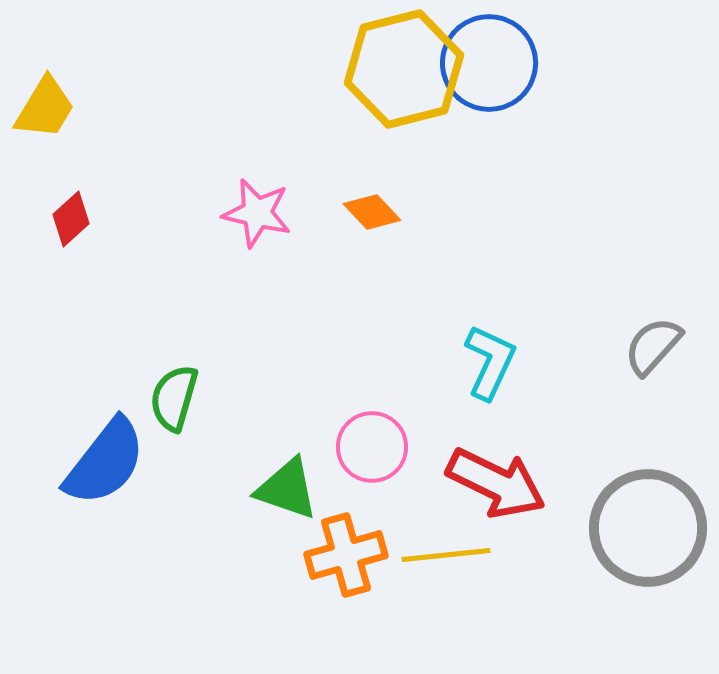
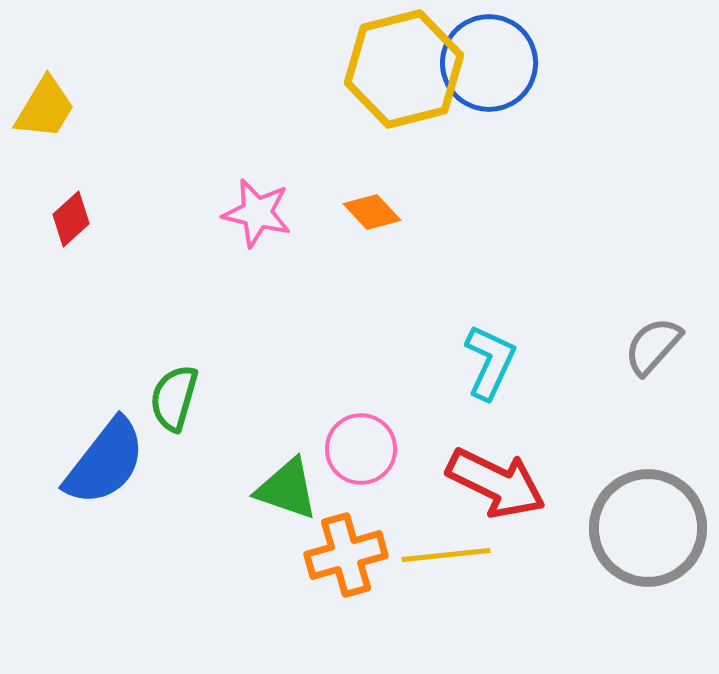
pink circle: moved 11 px left, 2 px down
